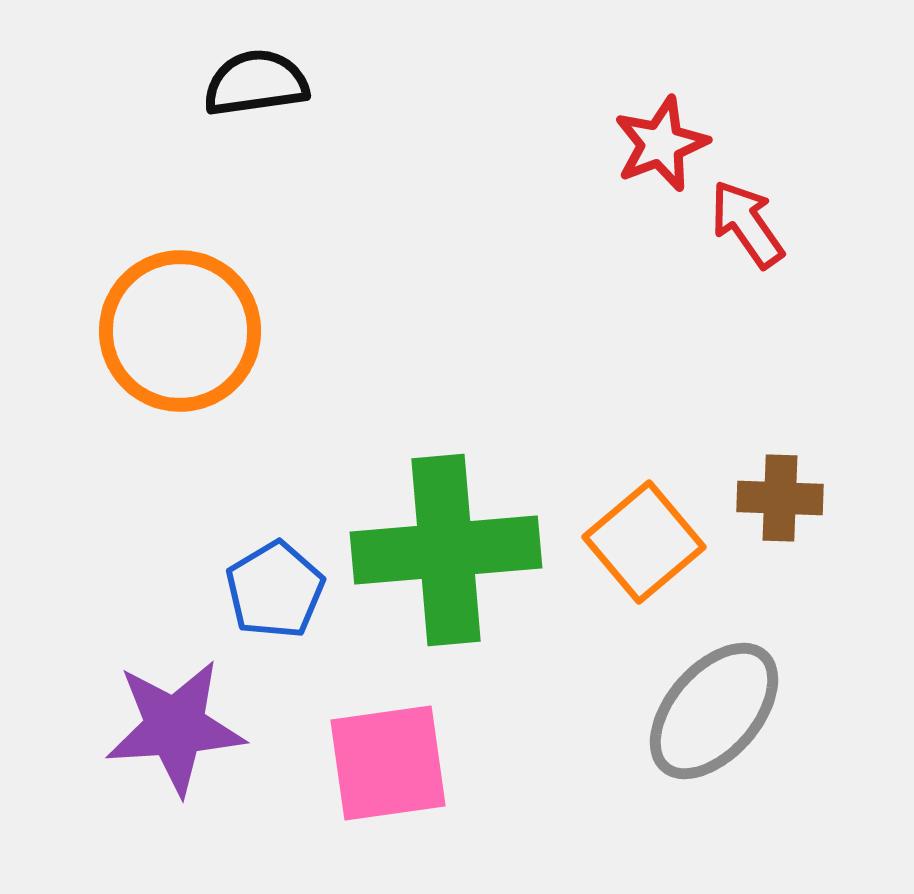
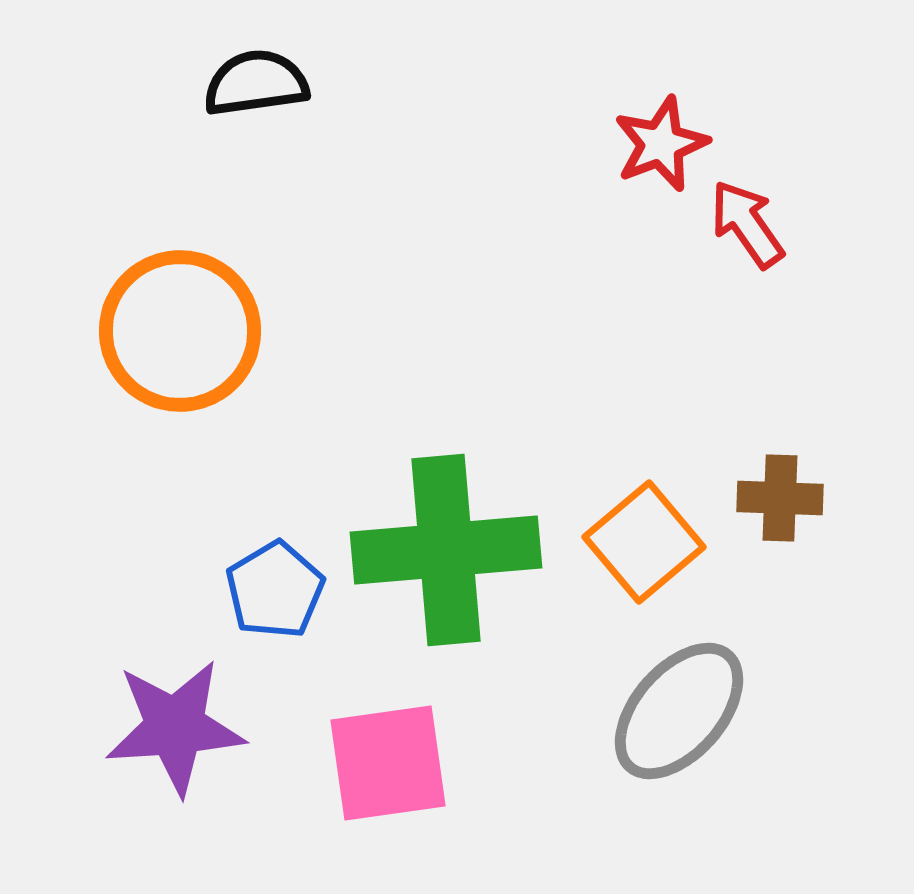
gray ellipse: moved 35 px left
